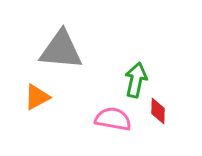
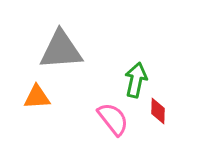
gray triangle: rotated 9 degrees counterclockwise
orange triangle: rotated 24 degrees clockwise
pink semicircle: rotated 42 degrees clockwise
